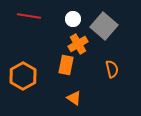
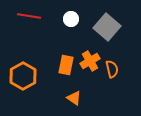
white circle: moved 2 px left
gray square: moved 3 px right, 1 px down
orange cross: moved 12 px right, 17 px down
